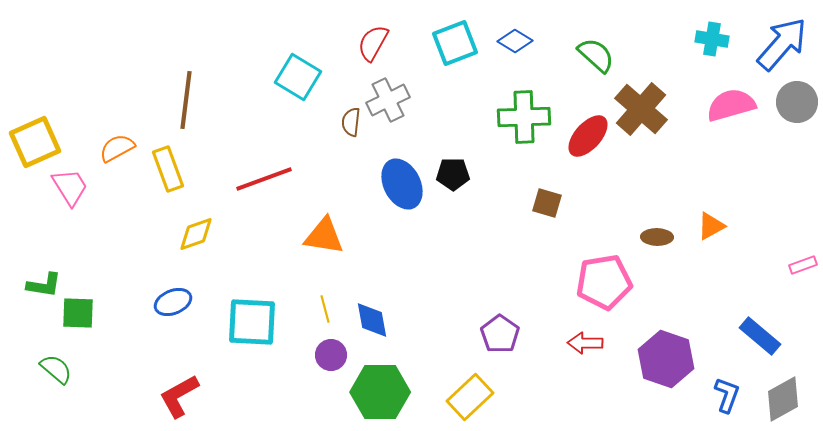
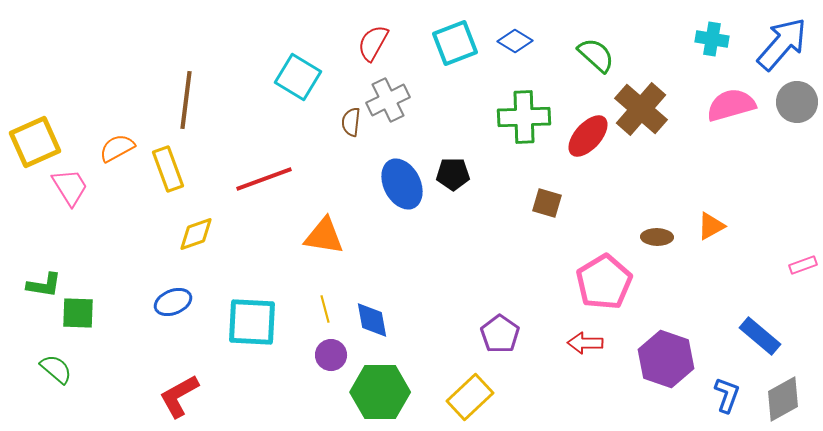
pink pentagon at (604, 282): rotated 22 degrees counterclockwise
